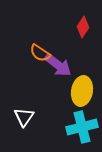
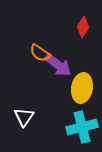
yellow ellipse: moved 3 px up
